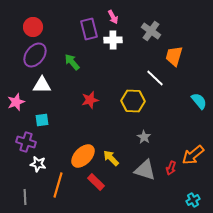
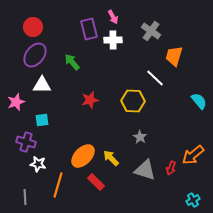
gray star: moved 4 px left
